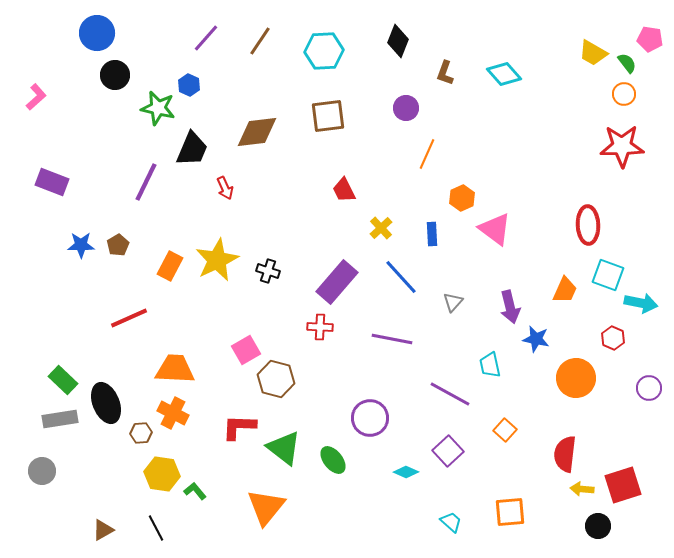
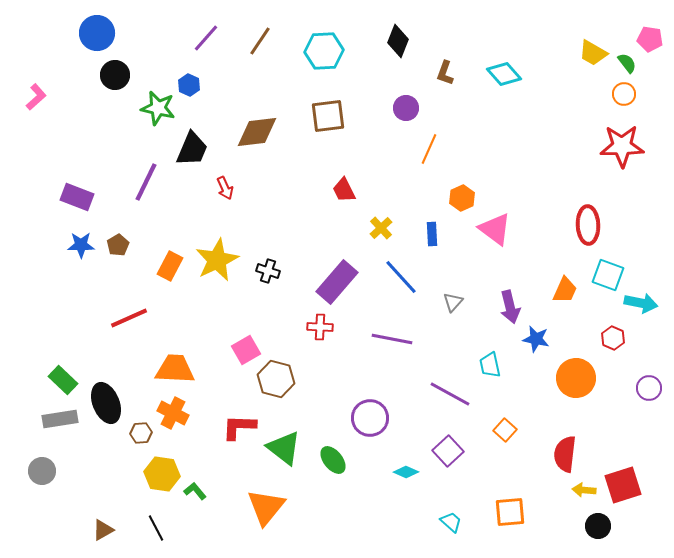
orange line at (427, 154): moved 2 px right, 5 px up
purple rectangle at (52, 182): moved 25 px right, 15 px down
yellow arrow at (582, 489): moved 2 px right, 1 px down
